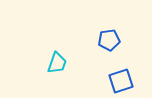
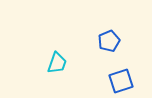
blue pentagon: moved 1 px down; rotated 15 degrees counterclockwise
